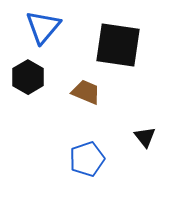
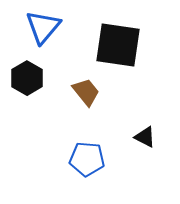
black hexagon: moved 1 px left, 1 px down
brown trapezoid: rotated 28 degrees clockwise
black triangle: rotated 25 degrees counterclockwise
blue pentagon: rotated 24 degrees clockwise
